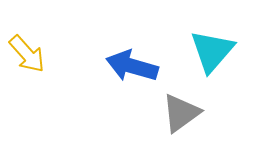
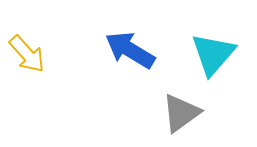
cyan triangle: moved 1 px right, 3 px down
blue arrow: moved 2 px left, 16 px up; rotated 15 degrees clockwise
